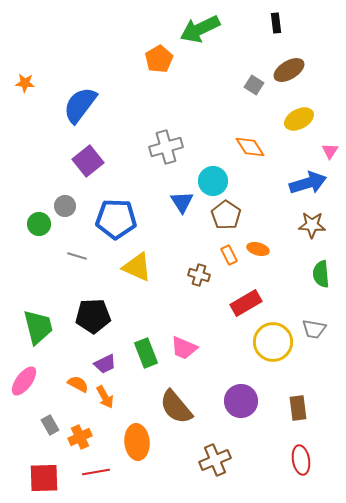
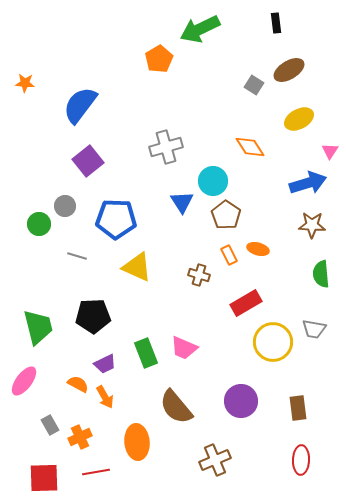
red ellipse at (301, 460): rotated 12 degrees clockwise
